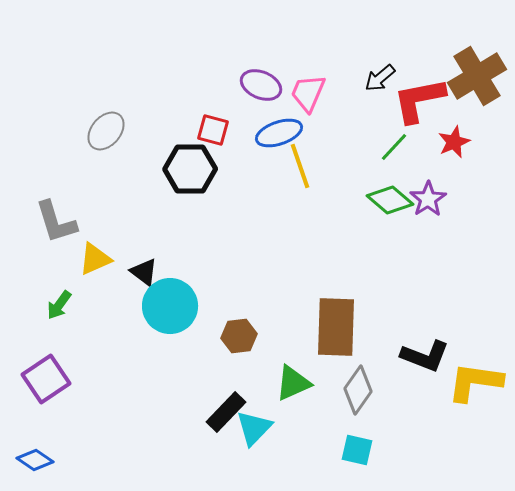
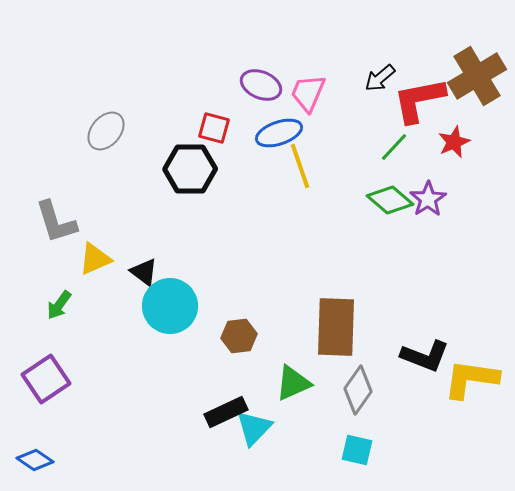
red square: moved 1 px right, 2 px up
yellow L-shape: moved 4 px left, 3 px up
black rectangle: rotated 21 degrees clockwise
